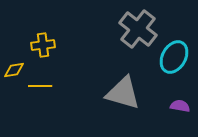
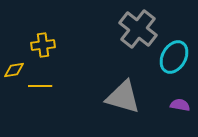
gray triangle: moved 4 px down
purple semicircle: moved 1 px up
